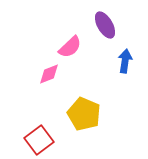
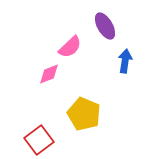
purple ellipse: moved 1 px down
